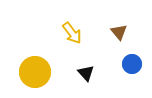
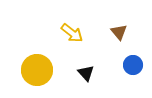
yellow arrow: rotated 15 degrees counterclockwise
blue circle: moved 1 px right, 1 px down
yellow circle: moved 2 px right, 2 px up
